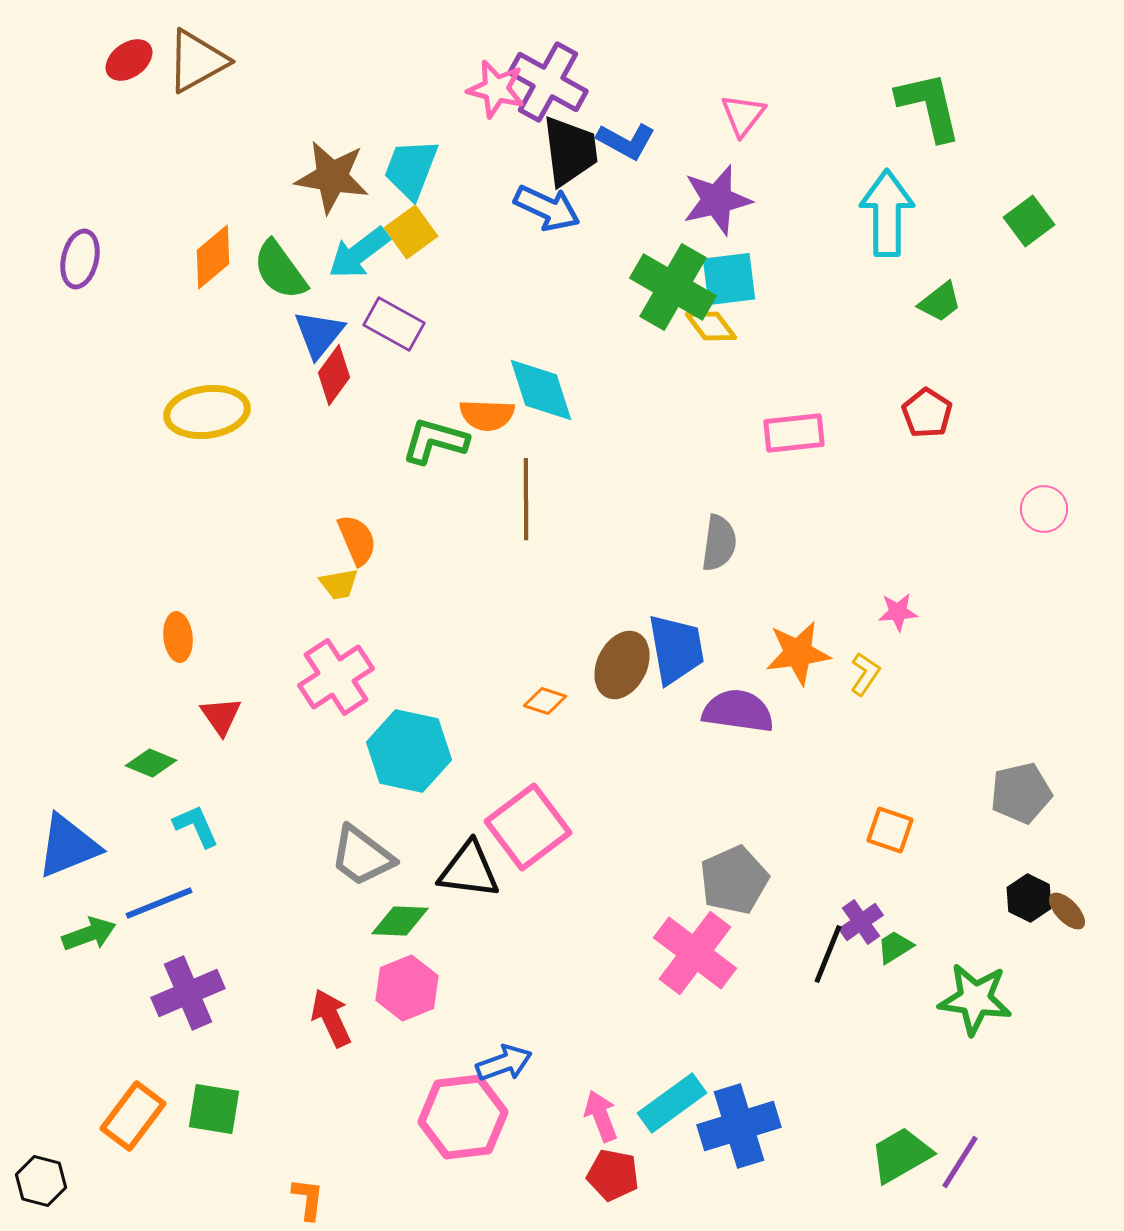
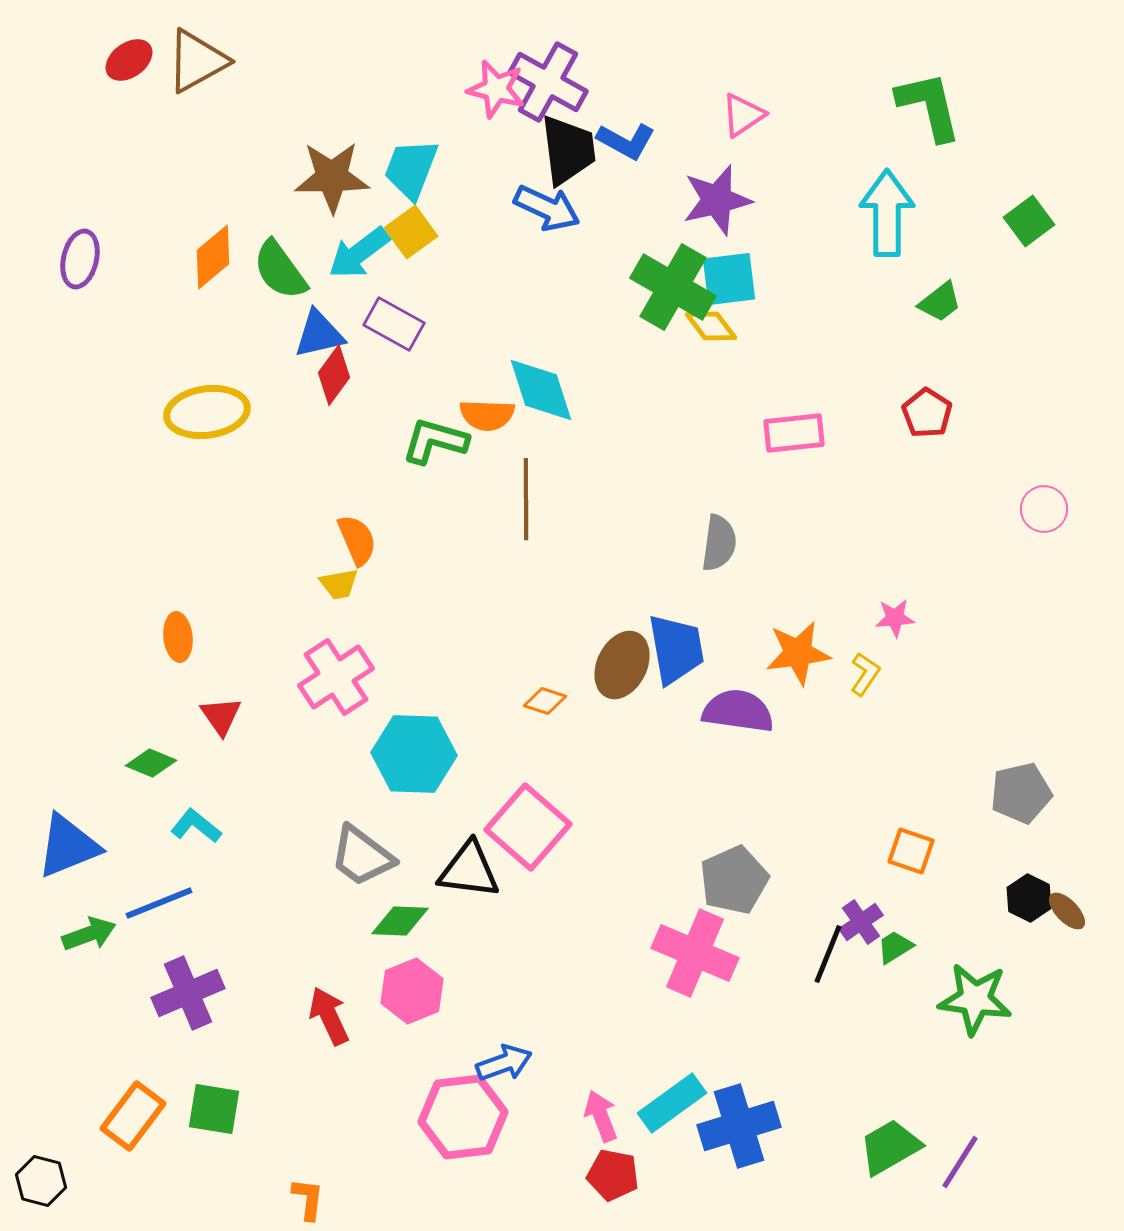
pink triangle at (743, 115): rotated 18 degrees clockwise
black trapezoid at (570, 151): moved 2 px left, 1 px up
brown star at (332, 177): rotated 10 degrees counterclockwise
blue triangle at (319, 334): rotated 38 degrees clockwise
pink star at (898, 612): moved 3 px left, 6 px down
cyan hexagon at (409, 751): moved 5 px right, 3 px down; rotated 10 degrees counterclockwise
cyan L-shape at (196, 826): rotated 27 degrees counterclockwise
pink square at (528, 827): rotated 12 degrees counterclockwise
orange square at (890, 830): moved 21 px right, 21 px down
pink cross at (695, 953): rotated 14 degrees counterclockwise
pink hexagon at (407, 988): moved 5 px right, 3 px down
red arrow at (331, 1018): moved 2 px left, 2 px up
green trapezoid at (901, 1155): moved 11 px left, 8 px up
